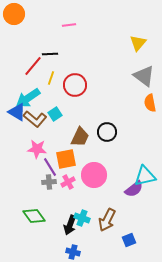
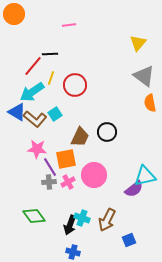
cyan arrow: moved 4 px right, 6 px up
